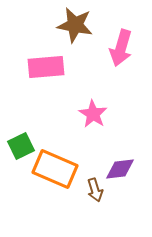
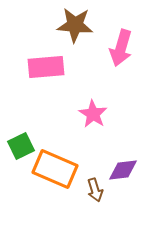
brown star: rotated 6 degrees counterclockwise
purple diamond: moved 3 px right, 1 px down
